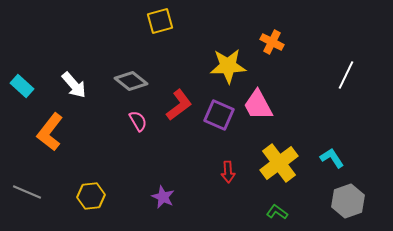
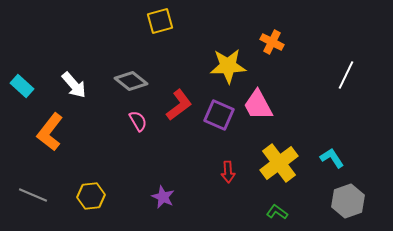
gray line: moved 6 px right, 3 px down
